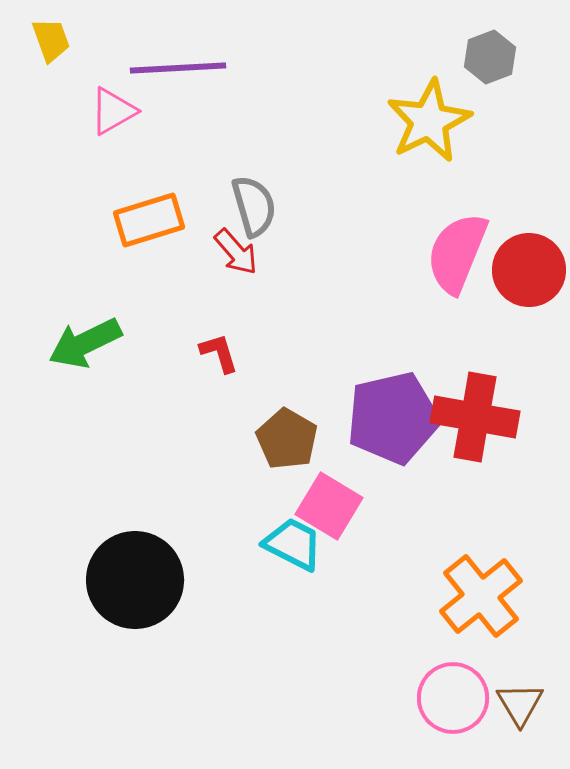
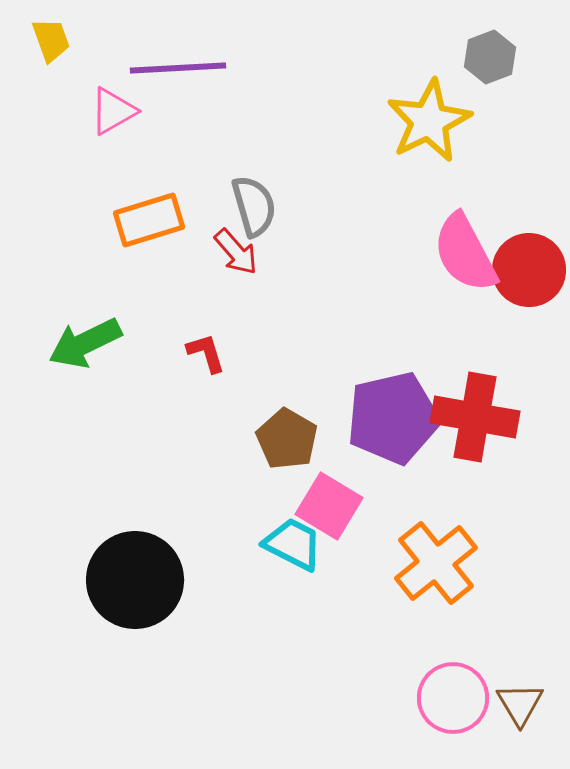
pink semicircle: moved 8 px right; rotated 50 degrees counterclockwise
red L-shape: moved 13 px left
orange cross: moved 45 px left, 33 px up
